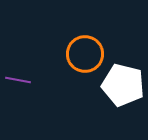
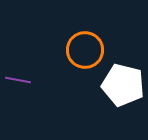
orange circle: moved 4 px up
